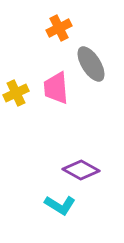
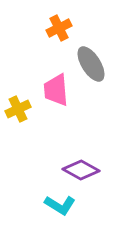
pink trapezoid: moved 2 px down
yellow cross: moved 2 px right, 16 px down
